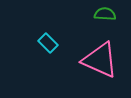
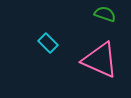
green semicircle: rotated 15 degrees clockwise
